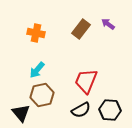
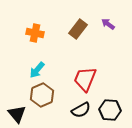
brown rectangle: moved 3 px left
orange cross: moved 1 px left
red trapezoid: moved 1 px left, 2 px up
brown hexagon: rotated 10 degrees counterclockwise
black triangle: moved 4 px left, 1 px down
